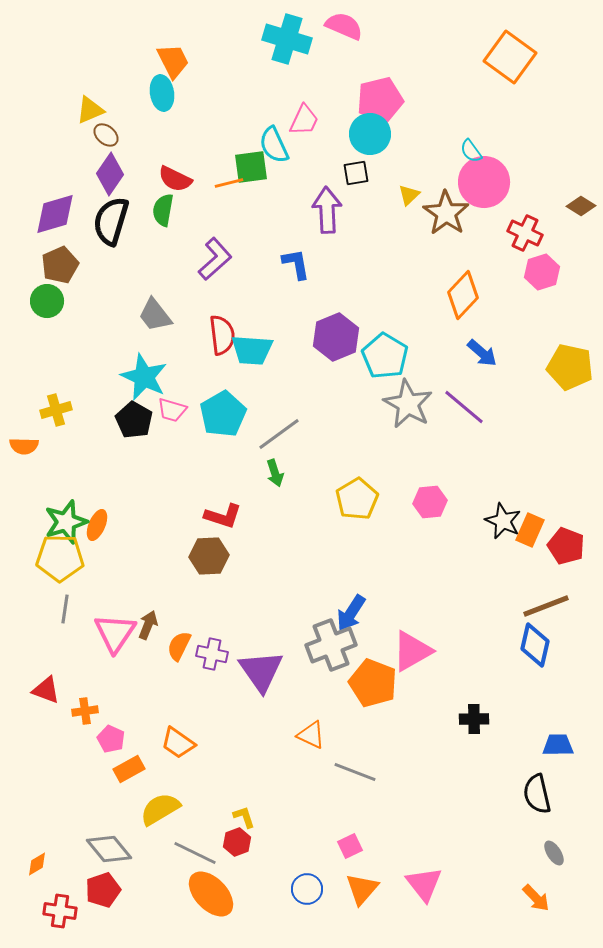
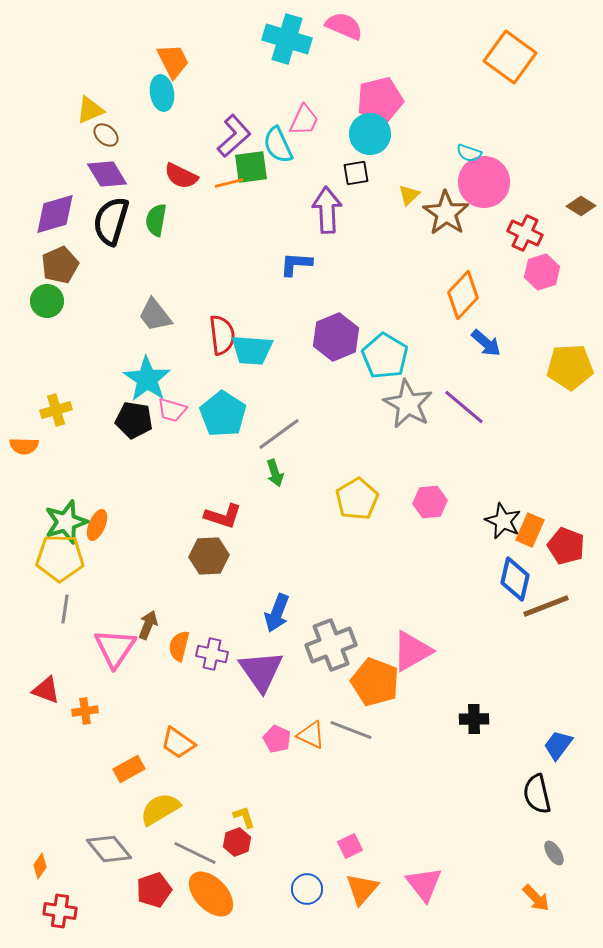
cyan semicircle at (274, 145): moved 4 px right
cyan semicircle at (471, 151): moved 2 px left, 2 px down; rotated 35 degrees counterclockwise
purple diamond at (110, 174): moved 3 px left; rotated 66 degrees counterclockwise
red semicircle at (175, 179): moved 6 px right, 3 px up
green semicircle at (163, 210): moved 7 px left, 10 px down
purple L-shape at (215, 259): moved 19 px right, 123 px up
blue L-shape at (296, 264): rotated 76 degrees counterclockwise
blue arrow at (482, 353): moved 4 px right, 10 px up
yellow pentagon at (570, 367): rotated 15 degrees counterclockwise
cyan star at (144, 377): moved 3 px right, 2 px down; rotated 9 degrees clockwise
cyan pentagon at (223, 414): rotated 9 degrees counterclockwise
black pentagon at (134, 420): rotated 21 degrees counterclockwise
blue arrow at (351, 613): moved 74 px left; rotated 12 degrees counterclockwise
pink triangle at (115, 633): moved 15 px down
blue diamond at (535, 645): moved 20 px left, 66 px up
orange semicircle at (179, 646): rotated 12 degrees counterclockwise
orange pentagon at (373, 683): moved 2 px right, 1 px up
pink pentagon at (111, 739): moved 166 px right
blue trapezoid at (558, 745): rotated 52 degrees counterclockwise
gray line at (355, 772): moved 4 px left, 42 px up
orange diamond at (37, 864): moved 3 px right, 2 px down; rotated 25 degrees counterclockwise
red pentagon at (103, 890): moved 51 px right
